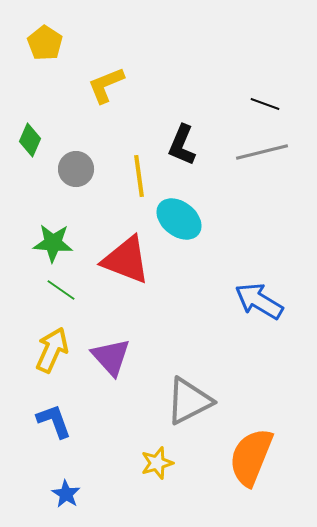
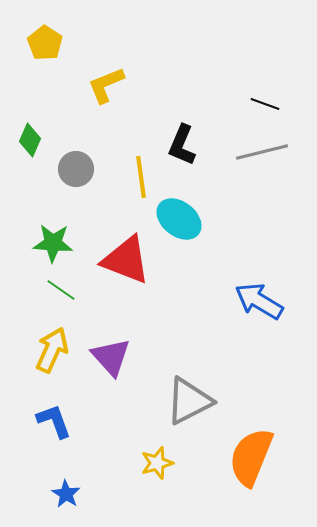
yellow line: moved 2 px right, 1 px down
